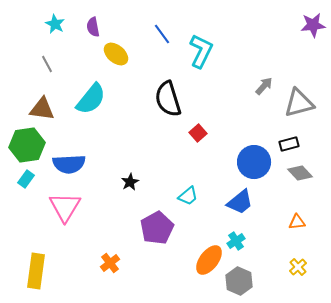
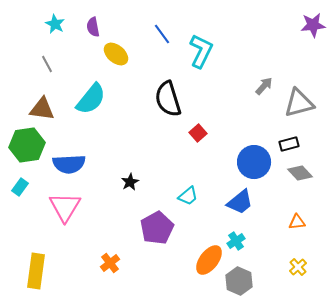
cyan rectangle: moved 6 px left, 8 px down
